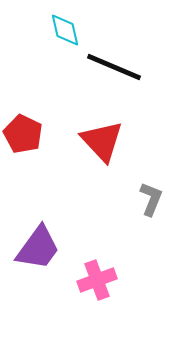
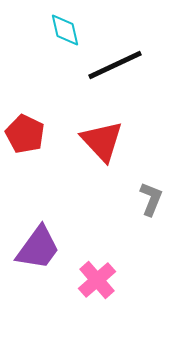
black line: moved 1 px right, 2 px up; rotated 48 degrees counterclockwise
red pentagon: moved 2 px right
pink cross: rotated 21 degrees counterclockwise
